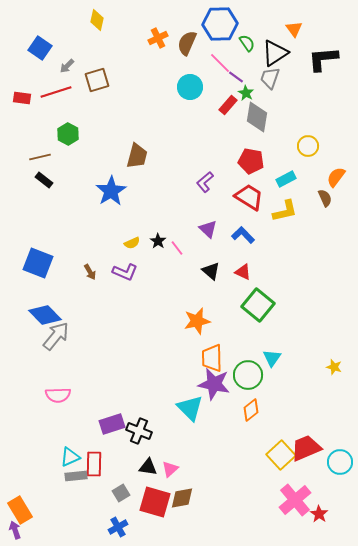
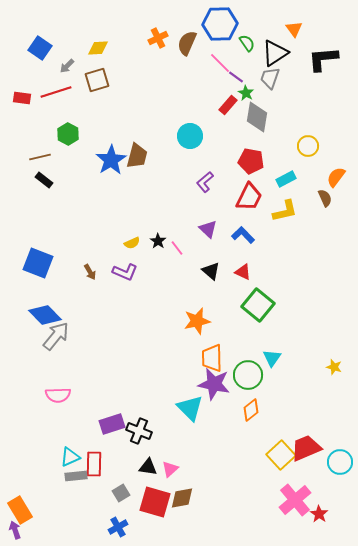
yellow diamond at (97, 20): moved 1 px right, 28 px down; rotated 75 degrees clockwise
cyan circle at (190, 87): moved 49 px down
blue star at (111, 191): moved 31 px up
red trapezoid at (249, 197): rotated 84 degrees clockwise
